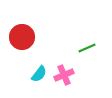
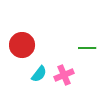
red circle: moved 8 px down
green line: rotated 24 degrees clockwise
